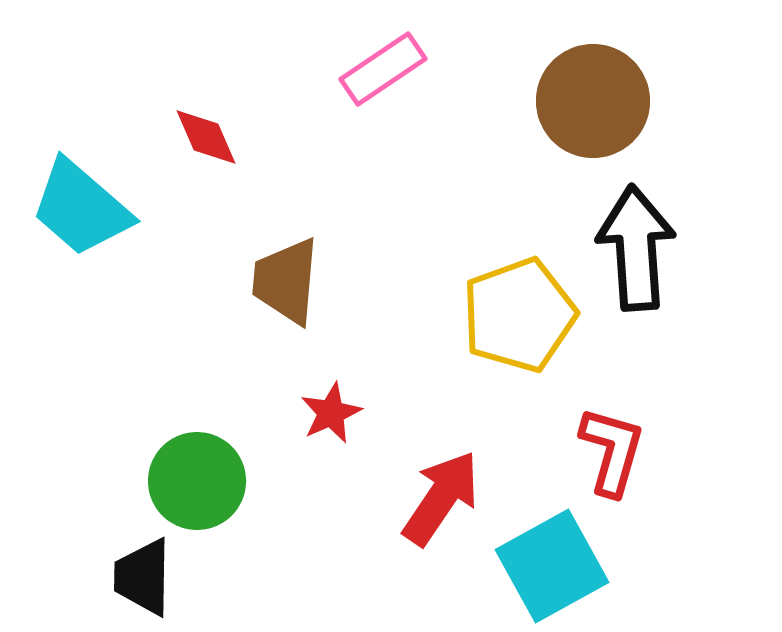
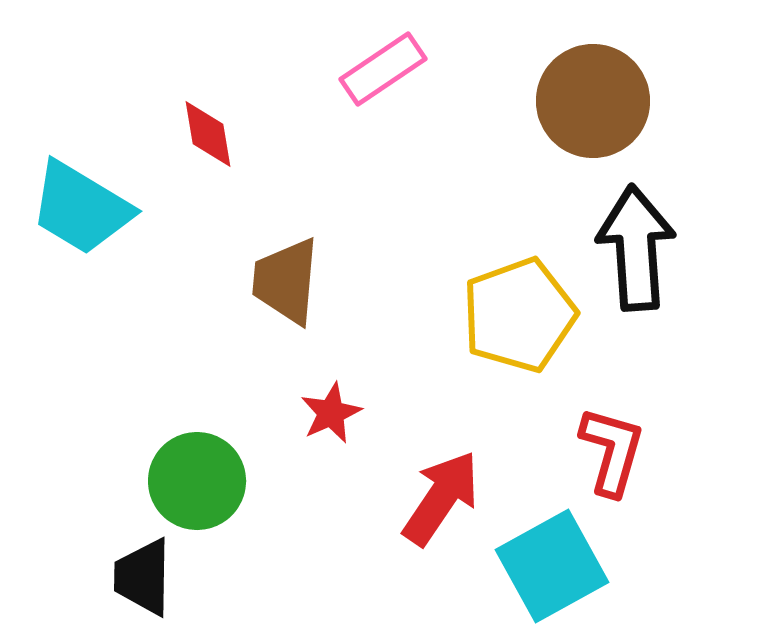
red diamond: moved 2 px right, 3 px up; rotated 14 degrees clockwise
cyan trapezoid: rotated 10 degrees counterclockwise
